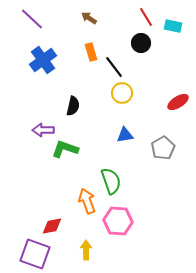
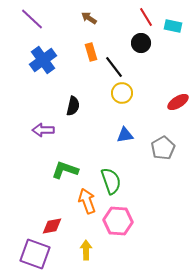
green L-shape: moved 21 px down
